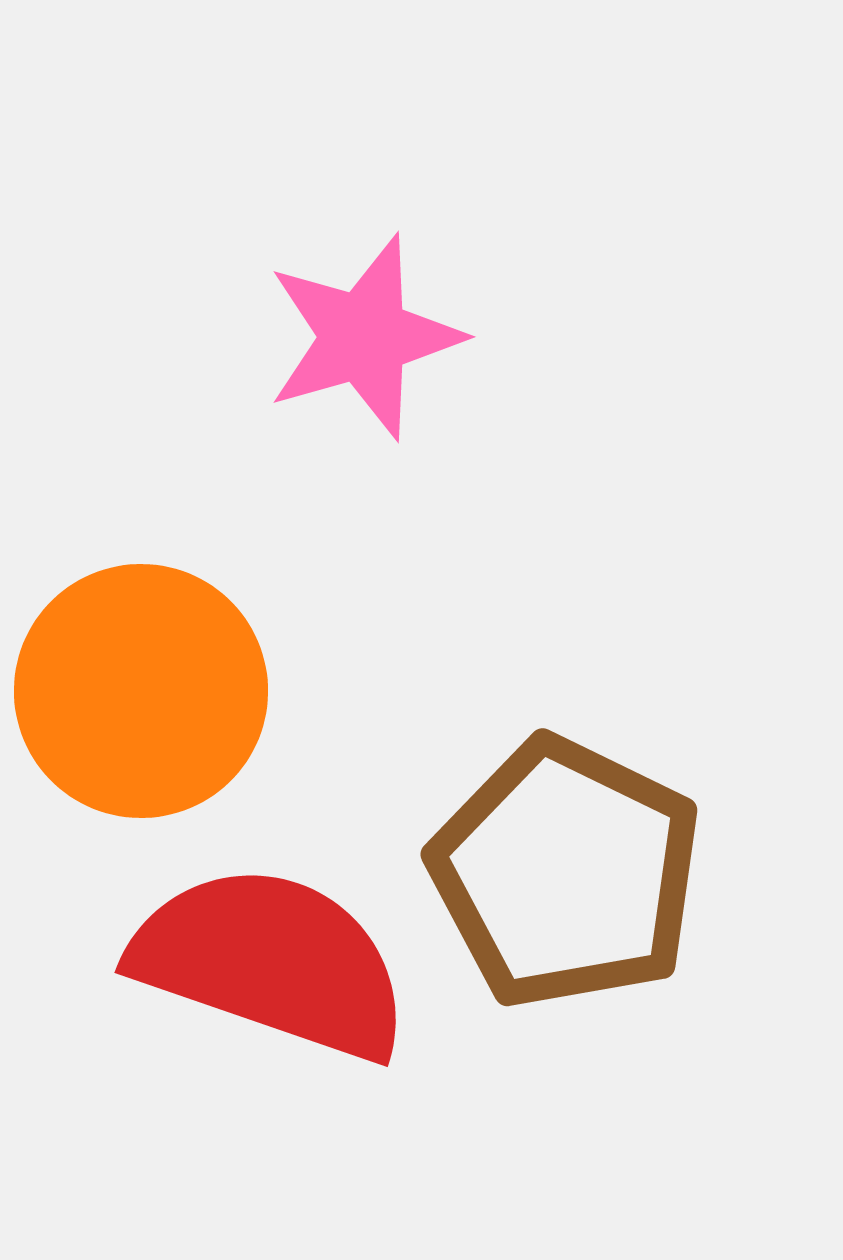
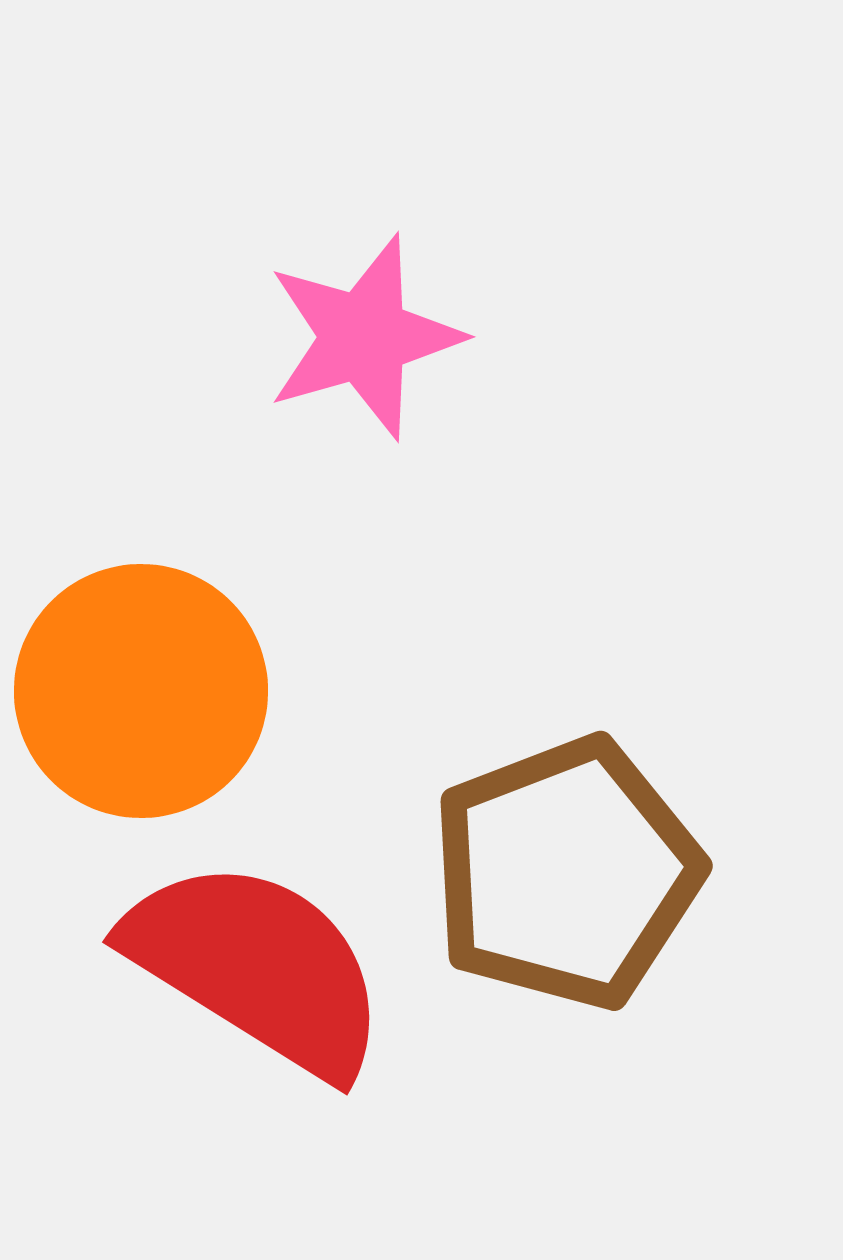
brown pentagon: rotated 25 degrees clockwise
red semicircle: moved 14 px left, 5 px down; rotated 13 degrees clockwise
